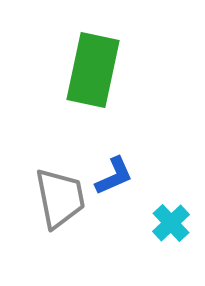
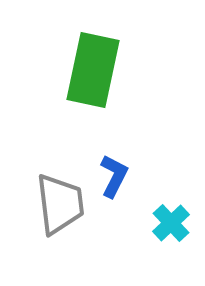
blue L-shape: rotated 39 degrees counterclockwise
gray trapezoid: moved 6 px down; rotated 4 degrees clockwise
